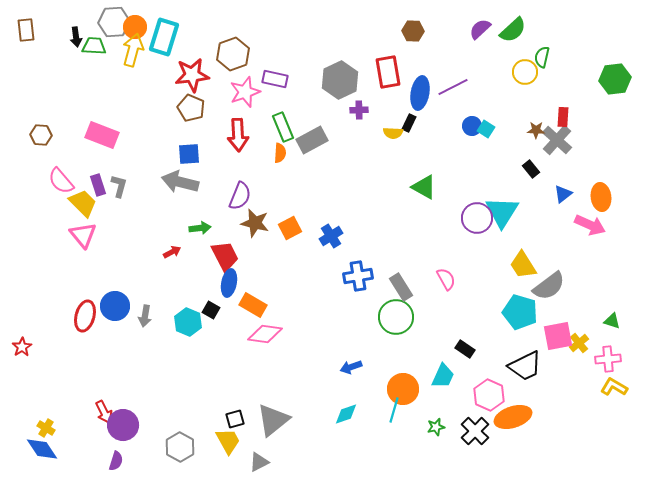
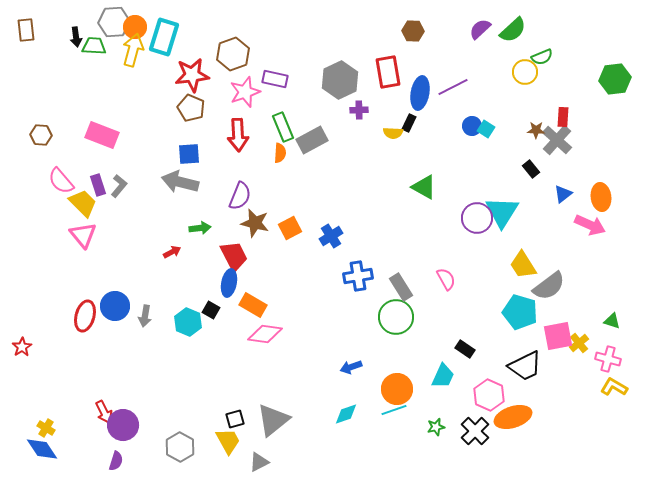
green semicircle at (542, 57): rotated 125 degrees counterclockwise
gray L-shape at (119, 186): rotated 25 degrees clockwise
red trapezoid at (225, 256): moved 9 px right
pink cross at (608, 359): rotated 20 degrees clockwise
orange circle at (403, 389): moved 6 px left
cyan line at (394, 410): rotated 55 degrees clockwise
